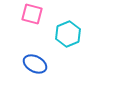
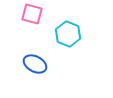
cyan hexagon: rotated 15 degrees counterclockwise
